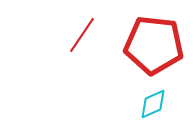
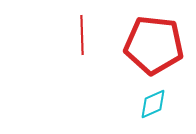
red line: rotated 36 degrees counterclockwise
